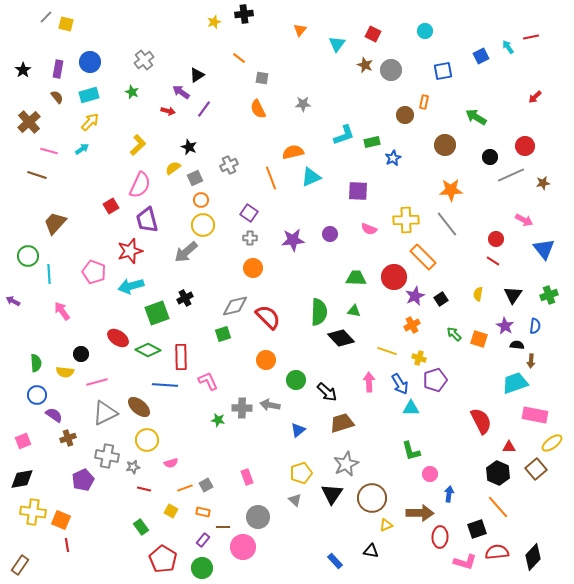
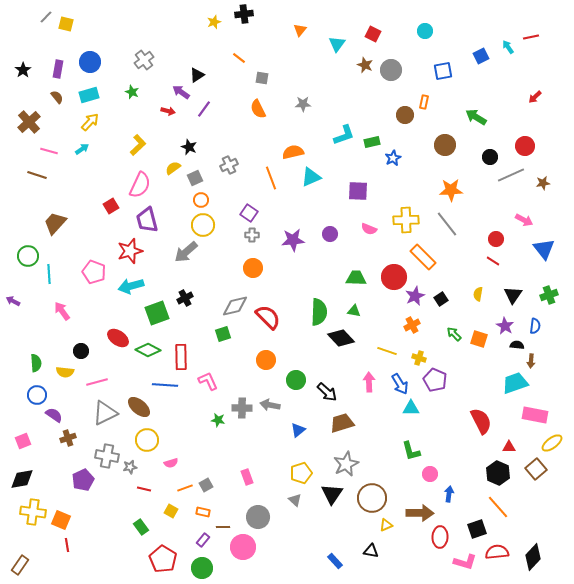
gray cross at (250, 238): moved 2 px right, 3 px up
black circle at (81, 354): moved 3 px up
purple pentagon at (435, 380): rotated 30 degrees counterclockwise
gray star at (133, 467): moved 3 px left
